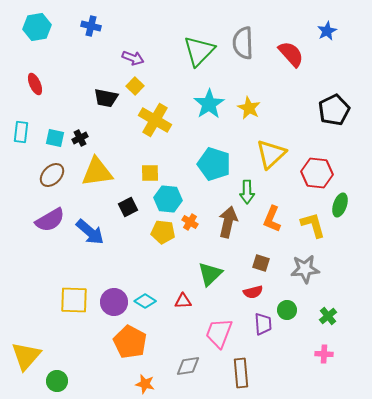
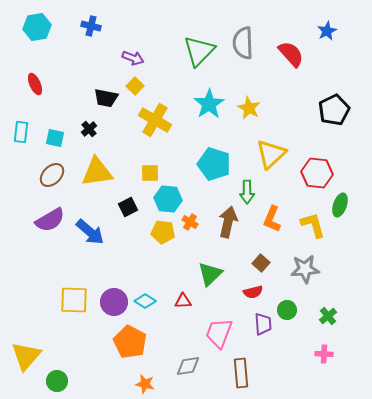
black cross at (80, 138): moved 9 px right, 9 px up; rotated 14 degrees counterclockwise
brown square at (261, 263): rotated 24 degrees clockwise
